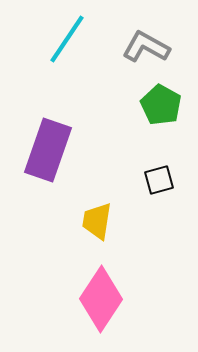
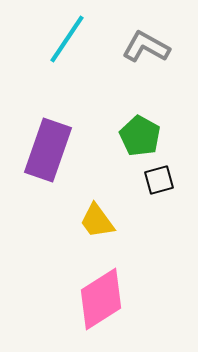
green pentagon: moved 21 px left, 31 px down
yellow trapezoid: rotated 45 degrees counterclockwise
pink diamond: rotated 24 degrees clockwise
